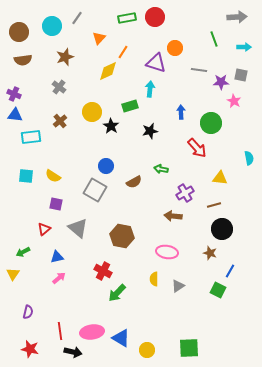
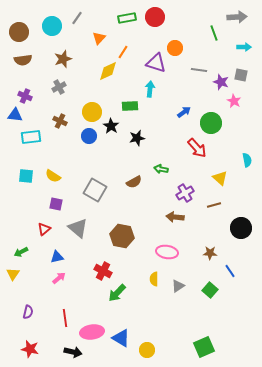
green line at (214, 39): moved 6 px up
brown star at (65, 57): moved 2 px left, 2 px down
purple star at (221, 82): rotated 21 degrees clockwise
gray cross at (59, 87): rotated 24 degrees clockwise
purple cross at (14, 94): moved 11 px right, 2 px down
green rectangle at (130, 106): rotated 14 degrees clockwise
blue arrow at (181, 112): moved 3 px right; rotated 56 degrees clockwise
brown cross at (60, 121): rotated 24 degrees counterclockwise
black star at (150, 131): moved 13 px left, 7 px down
cyan semicircle at (249, 158): moved 2 px left, 2 px down
blue circle at (106, 166): moved 17 px left, 30 px up
yellow triangle at (220, 178): rotated 35 degrees clockwise
brown arrow at (173, 216): moved 2 px right, 1 px down
black circle at (222, 229): moved 19 px right, 1 px up
green arrow at (23, 252): moved 2 px left
brown star at (210, 253): rotated 16 degrees counterclockwise
blue line at (230, 271): rotated 64 degrees counterclockwise
green square at (218, 290): moved 8 px left; rotated 14 degrees clockwise
red line at (60, 331): moved 5 px right, 13 px up
green square at (189, 348): moved 15 px right, 1 px up; rotated 20 degrees counterclockwise
